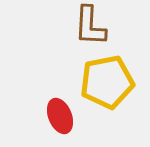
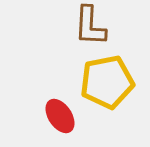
red ellipse: rotated 12 degrees counterclockwise
